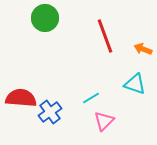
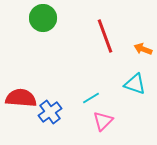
green circle: moved 2 px left
pink triangle: moved 1 px left
